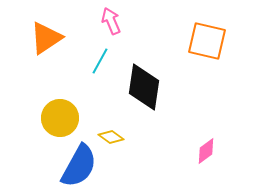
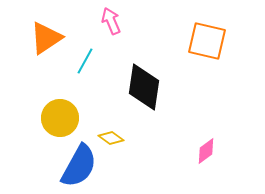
cyan line: moved 15 px left
yellow diamond: moved 1 px down
